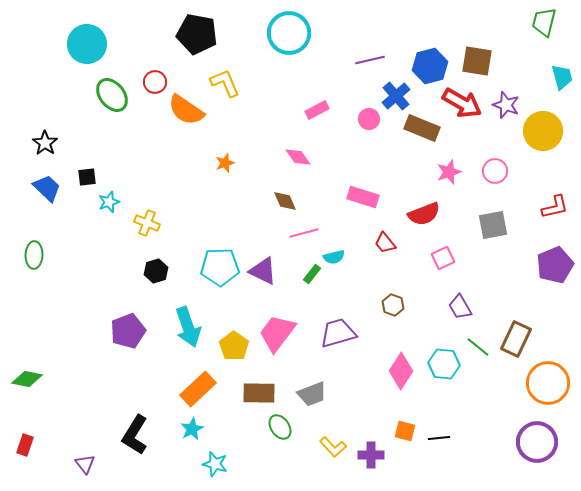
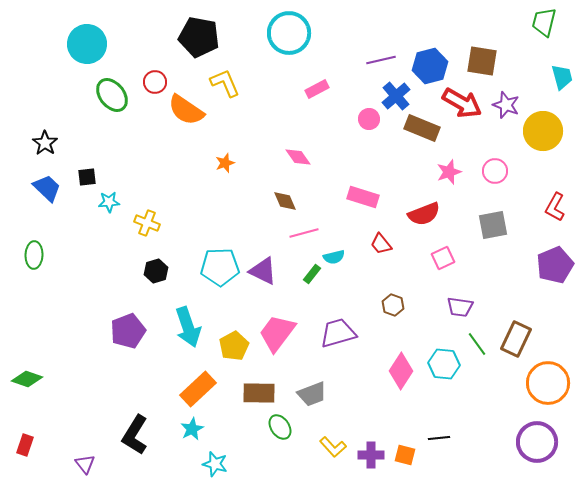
black pentagon at (197, 34): moved 2 px right, 3 px down
purple line at (370, 60): moved 11 px right
brown square at (477, 61): moved 5 px right
pink rectangle at (317, 110): moved 21 px up
cyan star at (109, 202): rotated 15 degrees clockwise
red L-shape at (555, 207): rotated 132 degrees clockwise
red trapezoid at (385, 243): moved 4 px left, 1 px down
purple trapezoid at (460, 307): rotated 52 degrees counterclockwise
yellow pentagon at (234, 346): rotated 8 degrees clockwise
green line at (478, 347): moved 1 px left, 3 px up; rotated 15 degrees clockwise
green diamond at (27, 379): rotated 8 degrees clockwise
orange square at (405, 431): moved 24 px down
